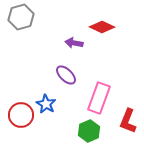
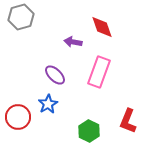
red diamond: rotated 45 degrees clockwise
purple arrow: moved 1 px left, 1 px up
purple ellipse: moved 11 px left
pink rectangle: moved 26 px up
blue star: moved 2 px right; rotated 12 degrees clockwise
red circle: moved 3 px left, 2 px down
green hexagon: rotated 10 degrees counterclockwise
